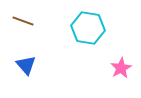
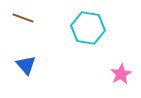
brown line: moved 3 px up
pink star: moved 6 px down
